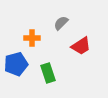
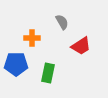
gray semicircle: moved 1 px right, 1 px up; rotated 105 degrees clockwise
blue pentagon: rotated 15 degrees clockwise
green rectangle: rotated 30 degrees clockwise
